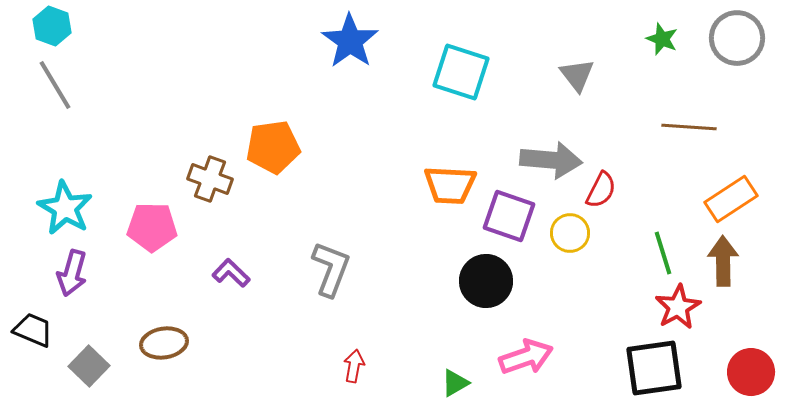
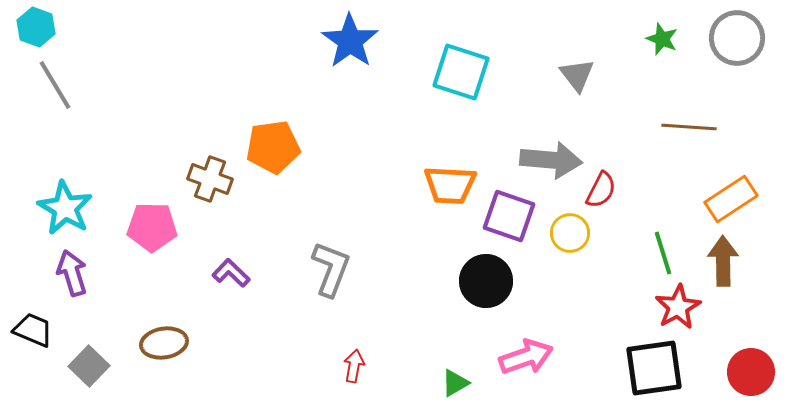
cyan hexagon: moved 16 px left, 1 px down
purple arrow: rotated 147 degrees clockwise
